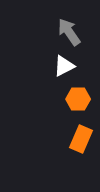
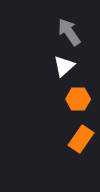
white triangle: rotated 15 degrees counterclockwise
orange rectangle: rotated 12 degrees clockwise
